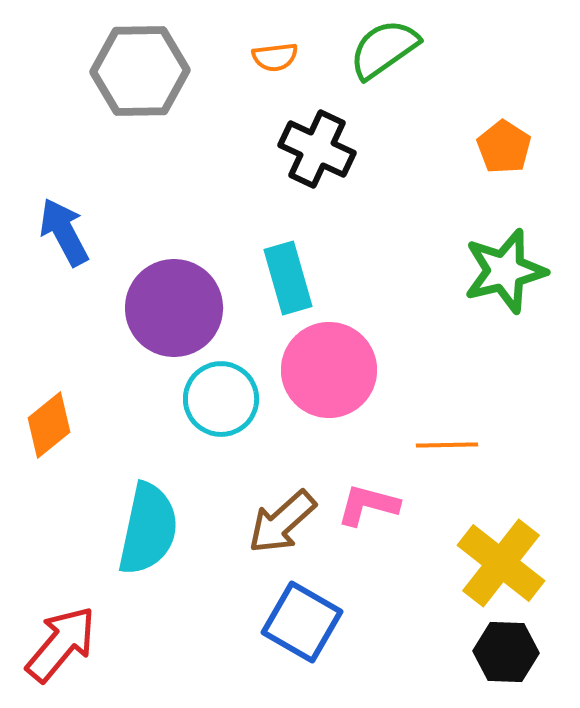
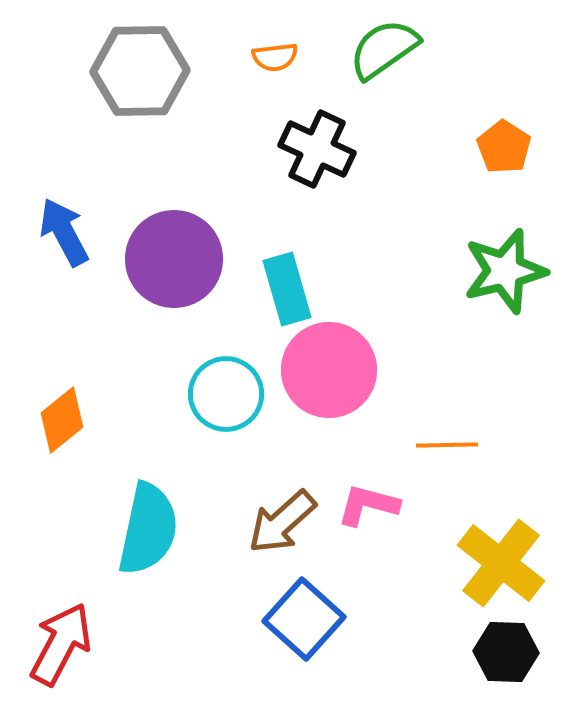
cyan rectangle: moved 1 px left, 11 px down
purple circle: moved 49 px up
cyan circle: moved 5 px right, 5 px up
orange diamond: moved 13 px right, 5 px up
blue square: moved 2 px right, 3 px up; rotated 12 degrees clockwise
red arrow: rotated 12 degrees counterclockwise
